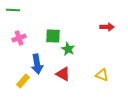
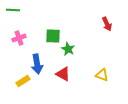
red arrow: moved 3 px up; rotated 64 degrees clockwise
yellow rectangle: rotated 16 degrees clockwise
